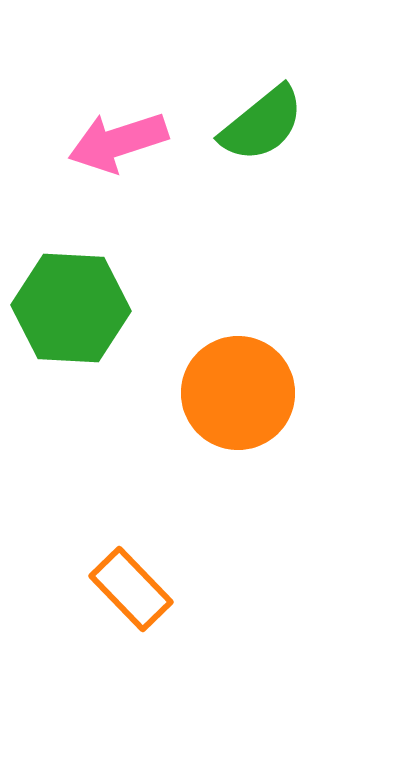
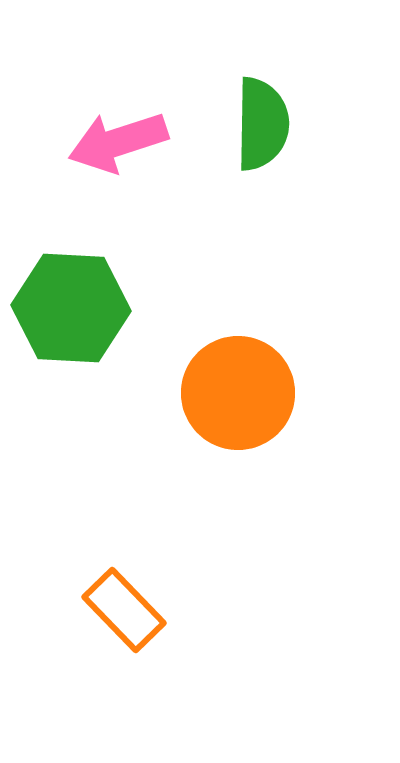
green semicircle: rotated 50 degrees counterclockwise
orange rectangle: moved 7 px left, 21 px down
